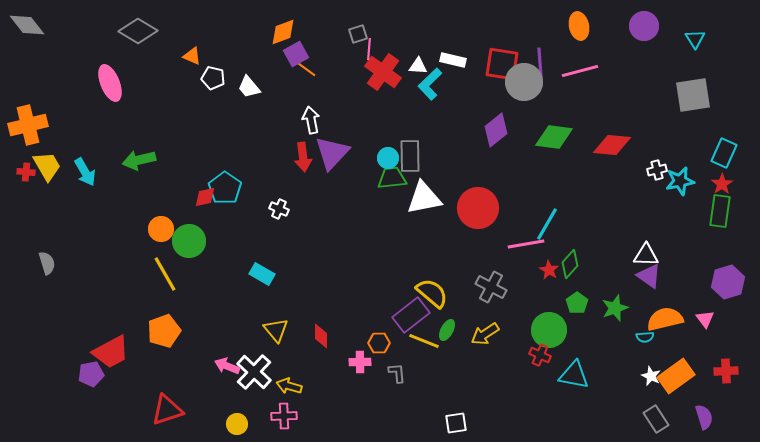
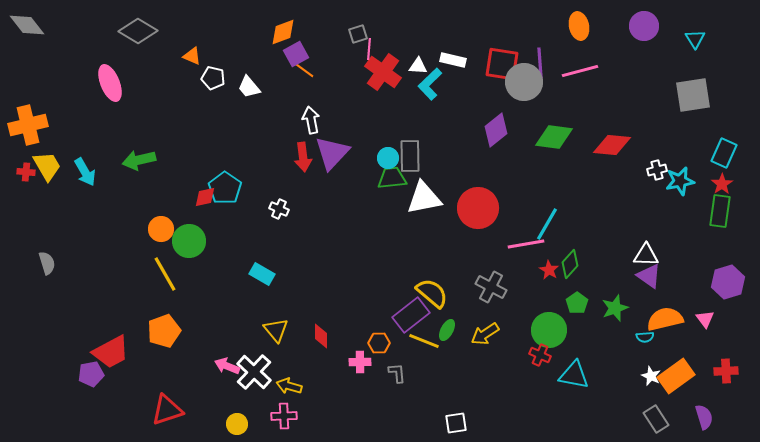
orange line at (306, 69): moved 2 px left, 1 px down
